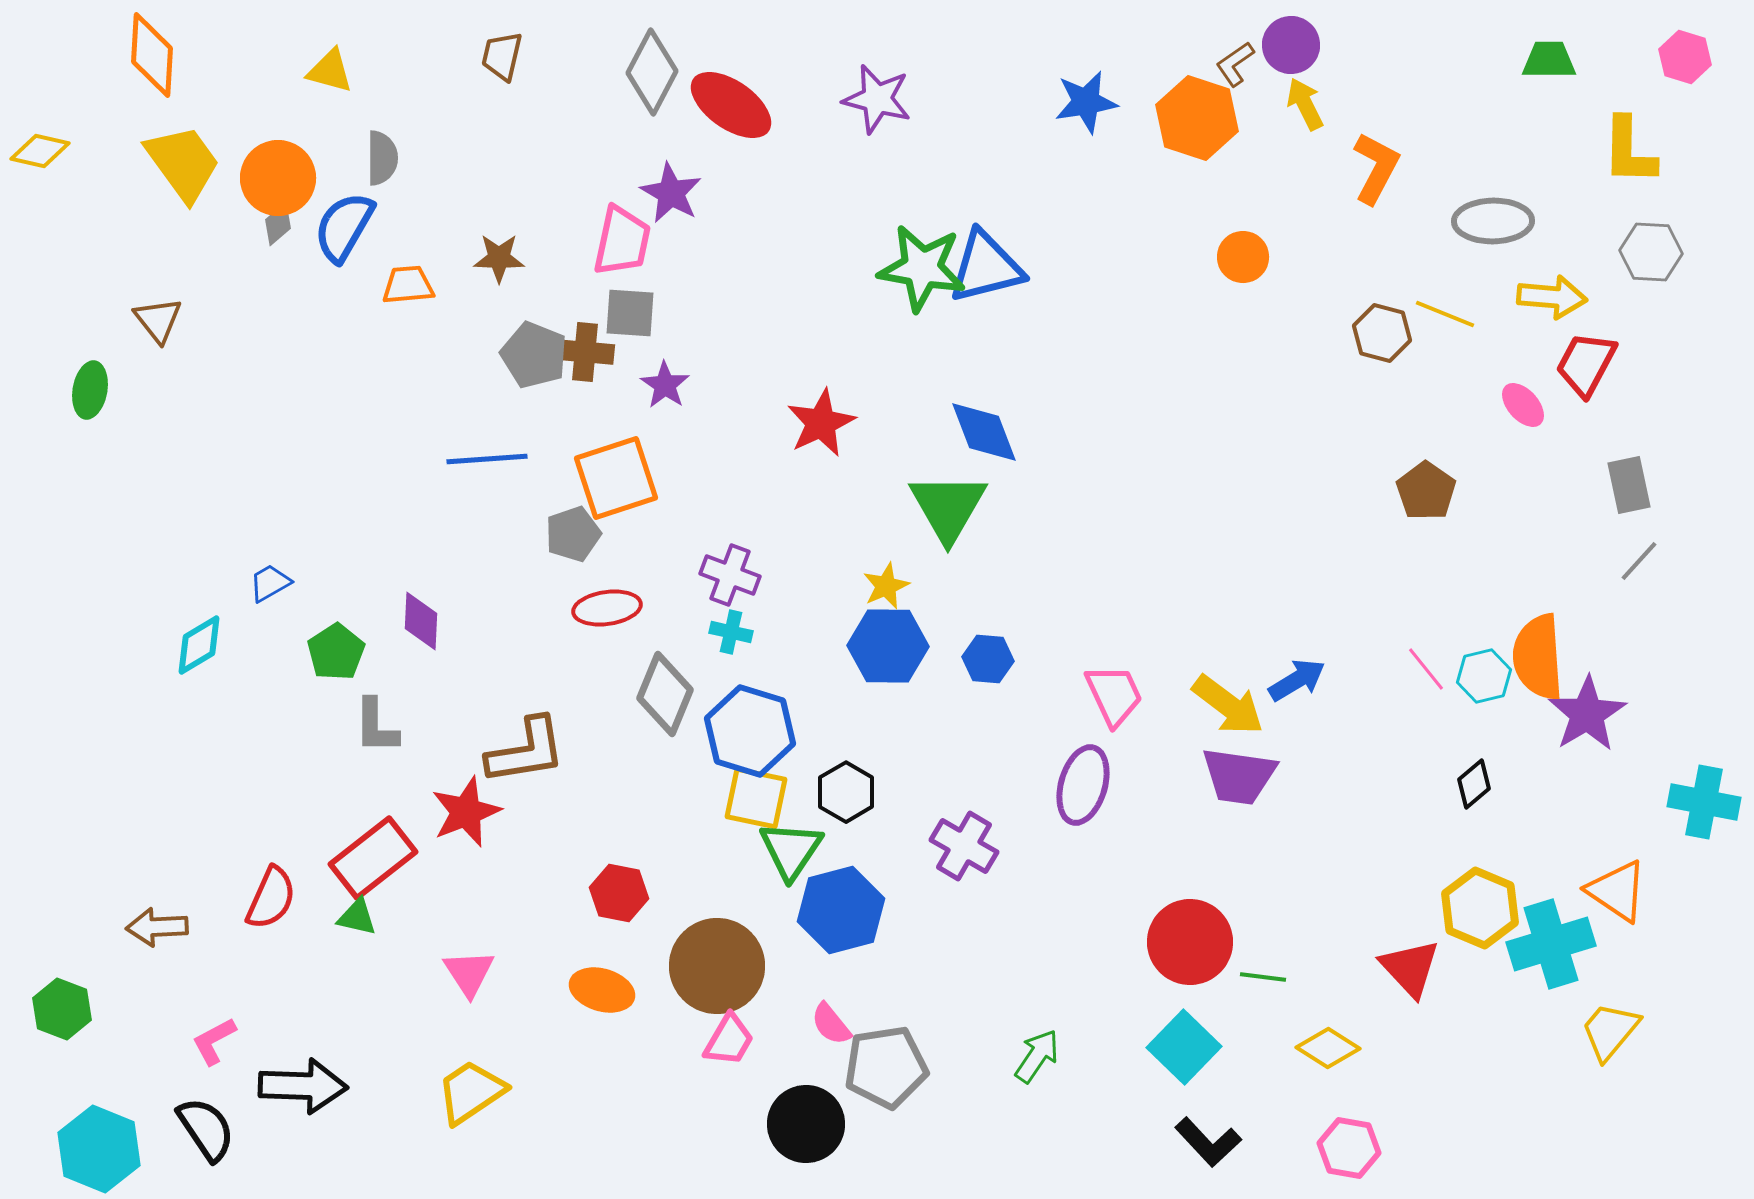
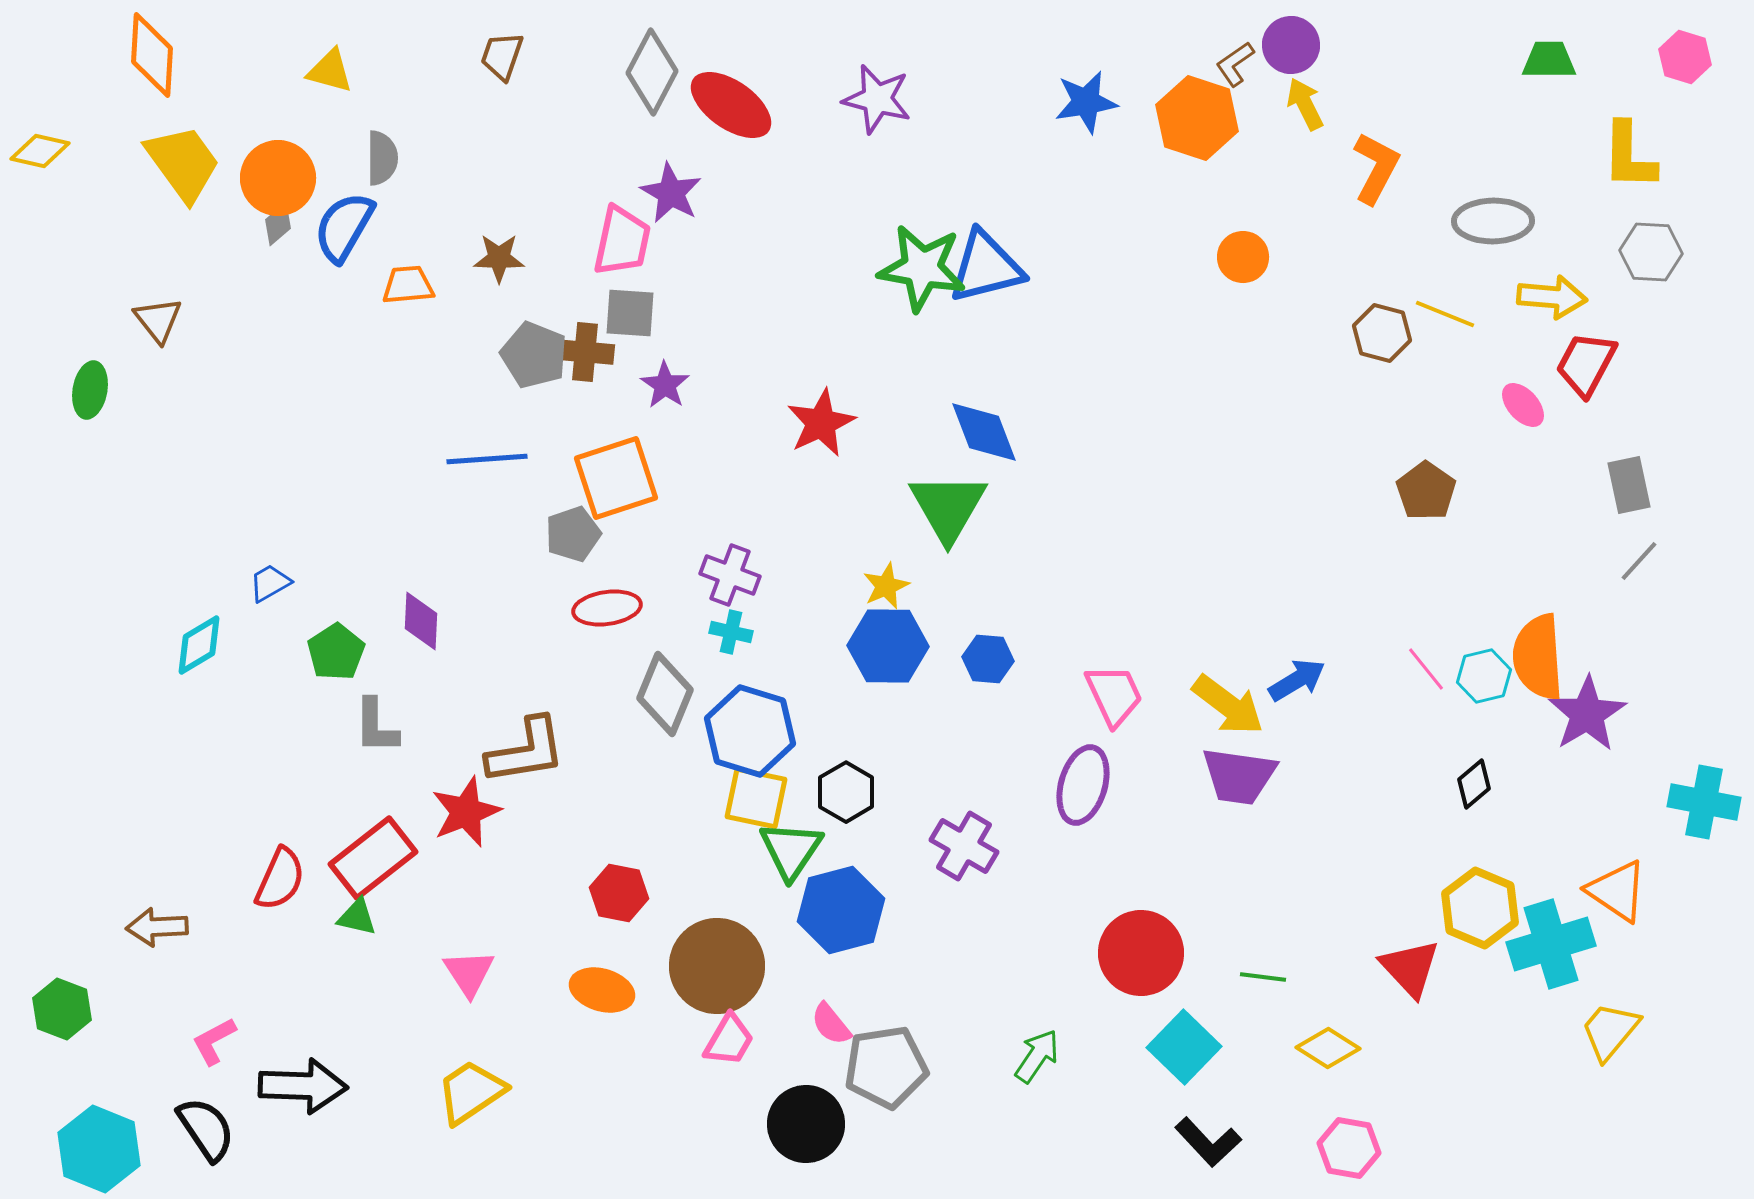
brown trapezoid at (502, 56): rotated 6 degrees clockwise
yellow L-shape at (1629, 151): moved 5 px down
red semicircle at (271, 898): moved 9 px right, 19 px up
red circle at (1190, 942): moved 49 px left, 11 px down
